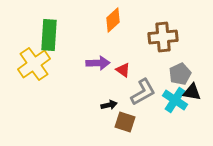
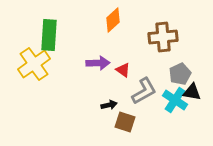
gray L-shape: moved 1 px right, 1 px up
